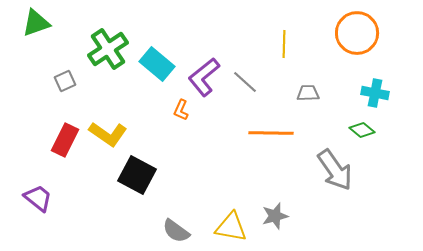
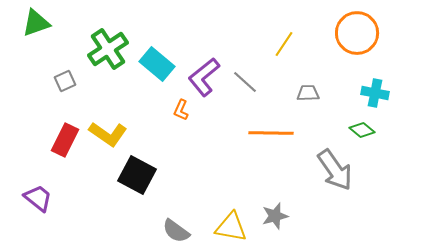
yellow line: rotated 32 degrees clockwise
